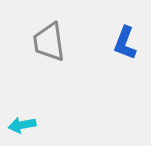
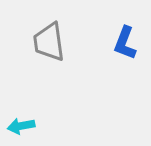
cyan arrow: moved 1 px left, 1 px down
